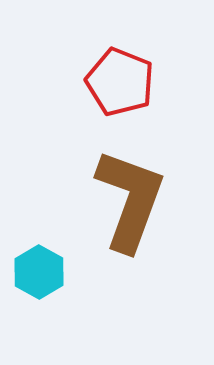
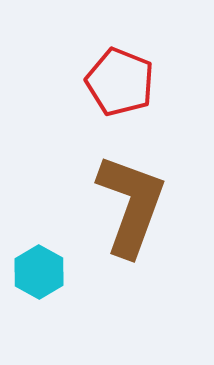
brown L-shape: moved 1 px right, 5 px down
